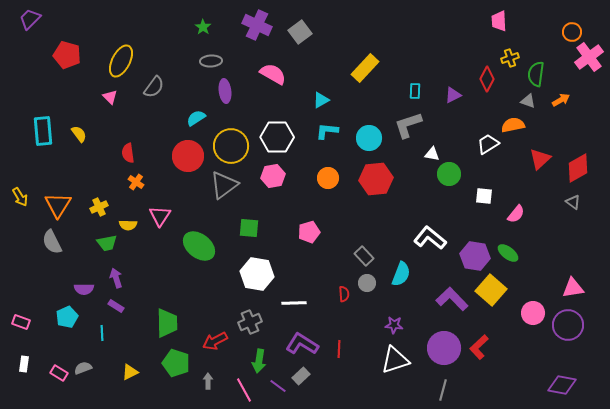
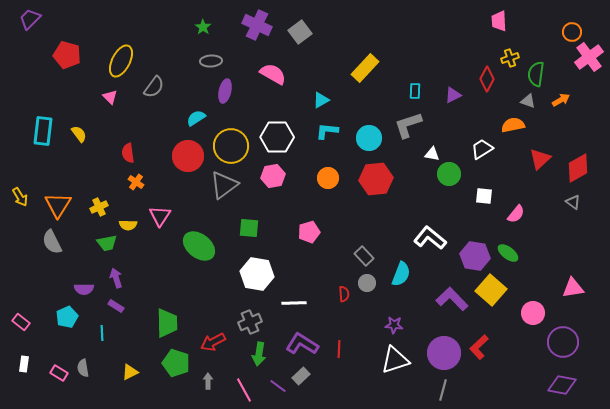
purple ellipse at (225, 91): rotated 20 degrees clockwise
cyan rectangle at (43, 131): rotated 12 degrees clockwise
white trapezoid at (488, 144): moved 6 px left, 5 px down
pink rectangle at (21, 322): rotated 18 degrees clockwise
purple circle at (568, 325): moved 5 px left, 17 px down
red arrow at (215, 341): moved 2 px left, 1 px down
purple circle at (444, 348): moved 5 px down
green arrow at (259, 361): moved 7 px up
gray semicircle at (83, 368): rotated 78 degrees counterclockwise
